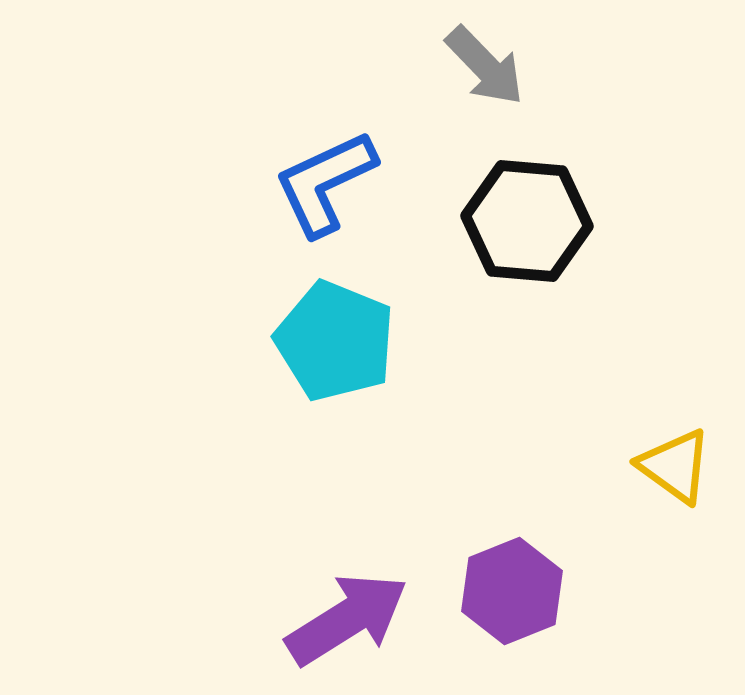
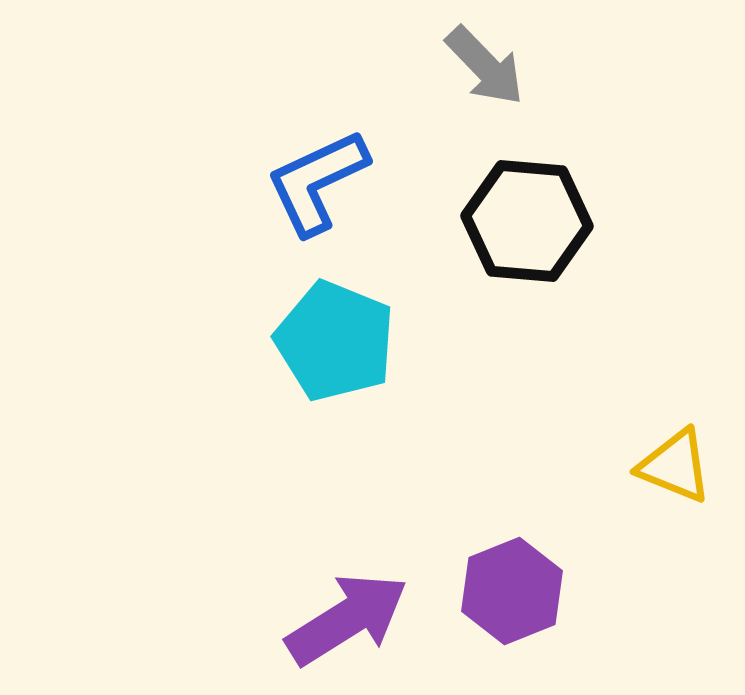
blue L-shape: moved 8 px left, 1 px up
yellow triangle: rotated 14 degrees counterclockwise
